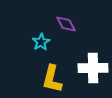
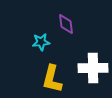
purple diamond: rotated 20 degrees clockwise
cyan star: rotated 24 degrees clockwise
